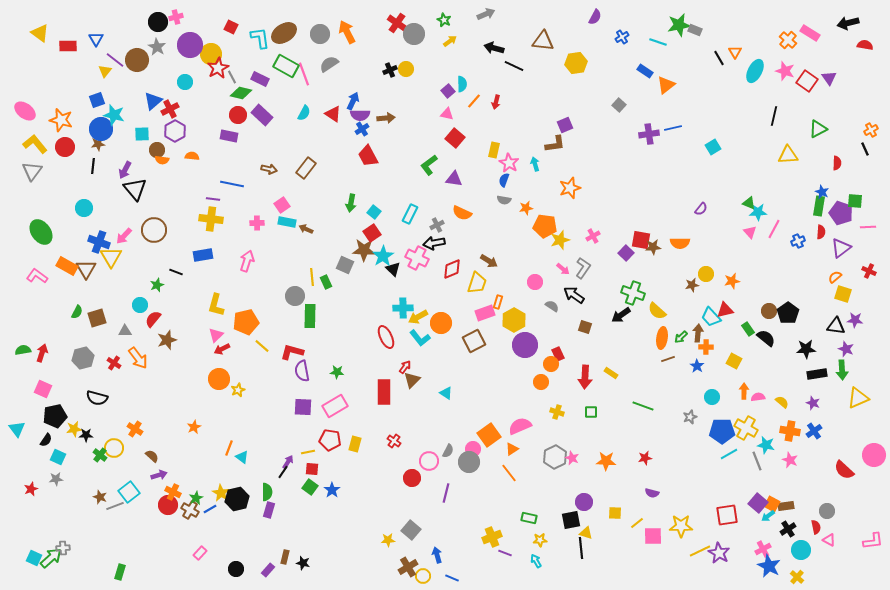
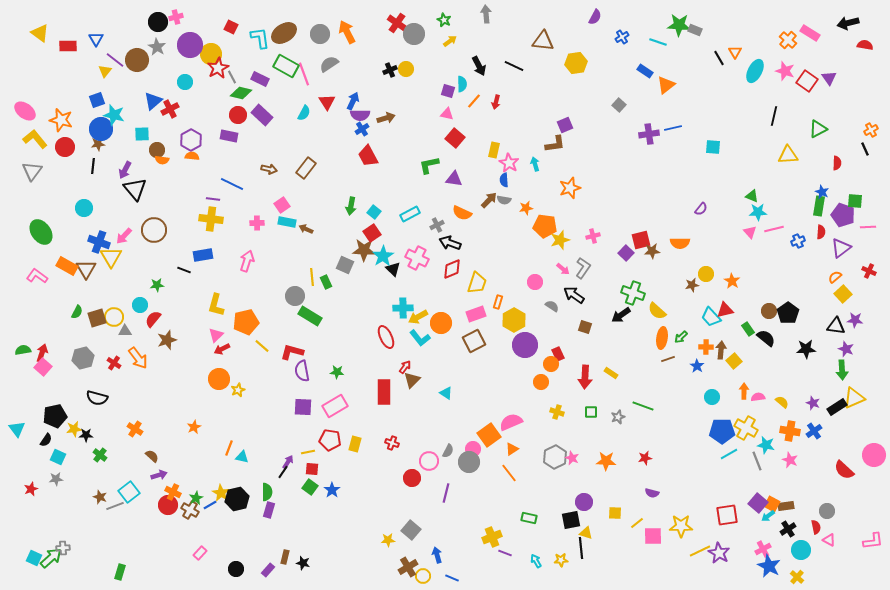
gray arrow at (486, 14): rotated 72 degrees counterclockwise
green star at (679, 25): rotated 15 degrees clockwise
black arrow at (494, 48): moved 15 px left, 18 px down; rotated 132 degrees counterclockwise
purple square at (448, 91): rotated 32 degrees counterclockwise
red triangle at (333, 114): moved 6 px left, 12 px up; rotated 24 degrees clockwise
brown arrow at (386, 118): rotated 12 degrees counterclockwise
purple hexagon at (175, 131): moved 16 px right, 9 px down
yellow L-shape at (35, 144): moved 5 px up
cyan square at (713, 147): rotated 35 degrees clockwise
green L-shape at (429, 165): rotated 25 degrees clockwise
blue semicircle at (504, 180): rotated 24 degrees counterclockwise
blue line at (232, 184): rotated 15 degrees clockwise
green arrow at (351, 203): moved 3 px down
green triangle at (749, 203): moved 3 px right, 7 px up
purple pentagon at (841, 213): moved 2 px right, 2 px down
cyan rectangle at (410, 214): rotated 36 degrees clockwise
pink line at (774, 229): rotated 48 degrees clockwise
pink cross at (593, 236): rotated 16 degrees clockwise
red square at (641, 240): rotated 24 degrees counterclockwise
black arrow at (434, 243): moved 16 px right; rotated 30 degrees clockwise
brown star at (653, 247): moved 1 px left, 4 px down
brown arrow at (489, 261): moved 61 px up; rotated 78 degrees counterclockwise
black line at (176, 272): moved 8 px right, 2 px up
orange star at (732, 281): rotated 28 degrees counterclockwise
green star at (157, 285): rotated 16 degrees clockwise
yellow square at (843, 294): rotated 30 degrees clockwise
pink rectangle at (485, 313): moved 9 px left, 1 px down
green rectangle at (310, 316): rotated 60 degrees counterclockwise
brown arrow at (698, 333): moved 23 px right, 17 px down
yellow square at (734, 361): rotated 21 degrees clockwise
black rectangle at (817, 374): moved 20 px right, 33 px down; rotated 24 degrees counterclockwise
pink square at (43, 389): moved 22 px up; rotated 18 degrees clockwise
yellow triangle at (858, 398): moved 4 px left
gray star at (690, 417): moved 72 px left
pink semicircle at (520, 426): moved 9 px left, 4 px up
red cross at (394, 441): moved 2 px left, 2 px down; rotated 16 degrees counterclockwise
yellow circle at (114, 448): moved 131 px up
cyan triangle at (242, 457): rotated 24 degrees counterclockwise
blue line at (210, 509): moved 4 px up
yellow star at (540, 540): moved 21 px right, 20 px down
